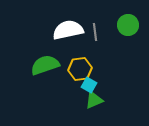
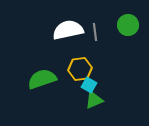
green semicircle: moved 3 px left, 14 px down
